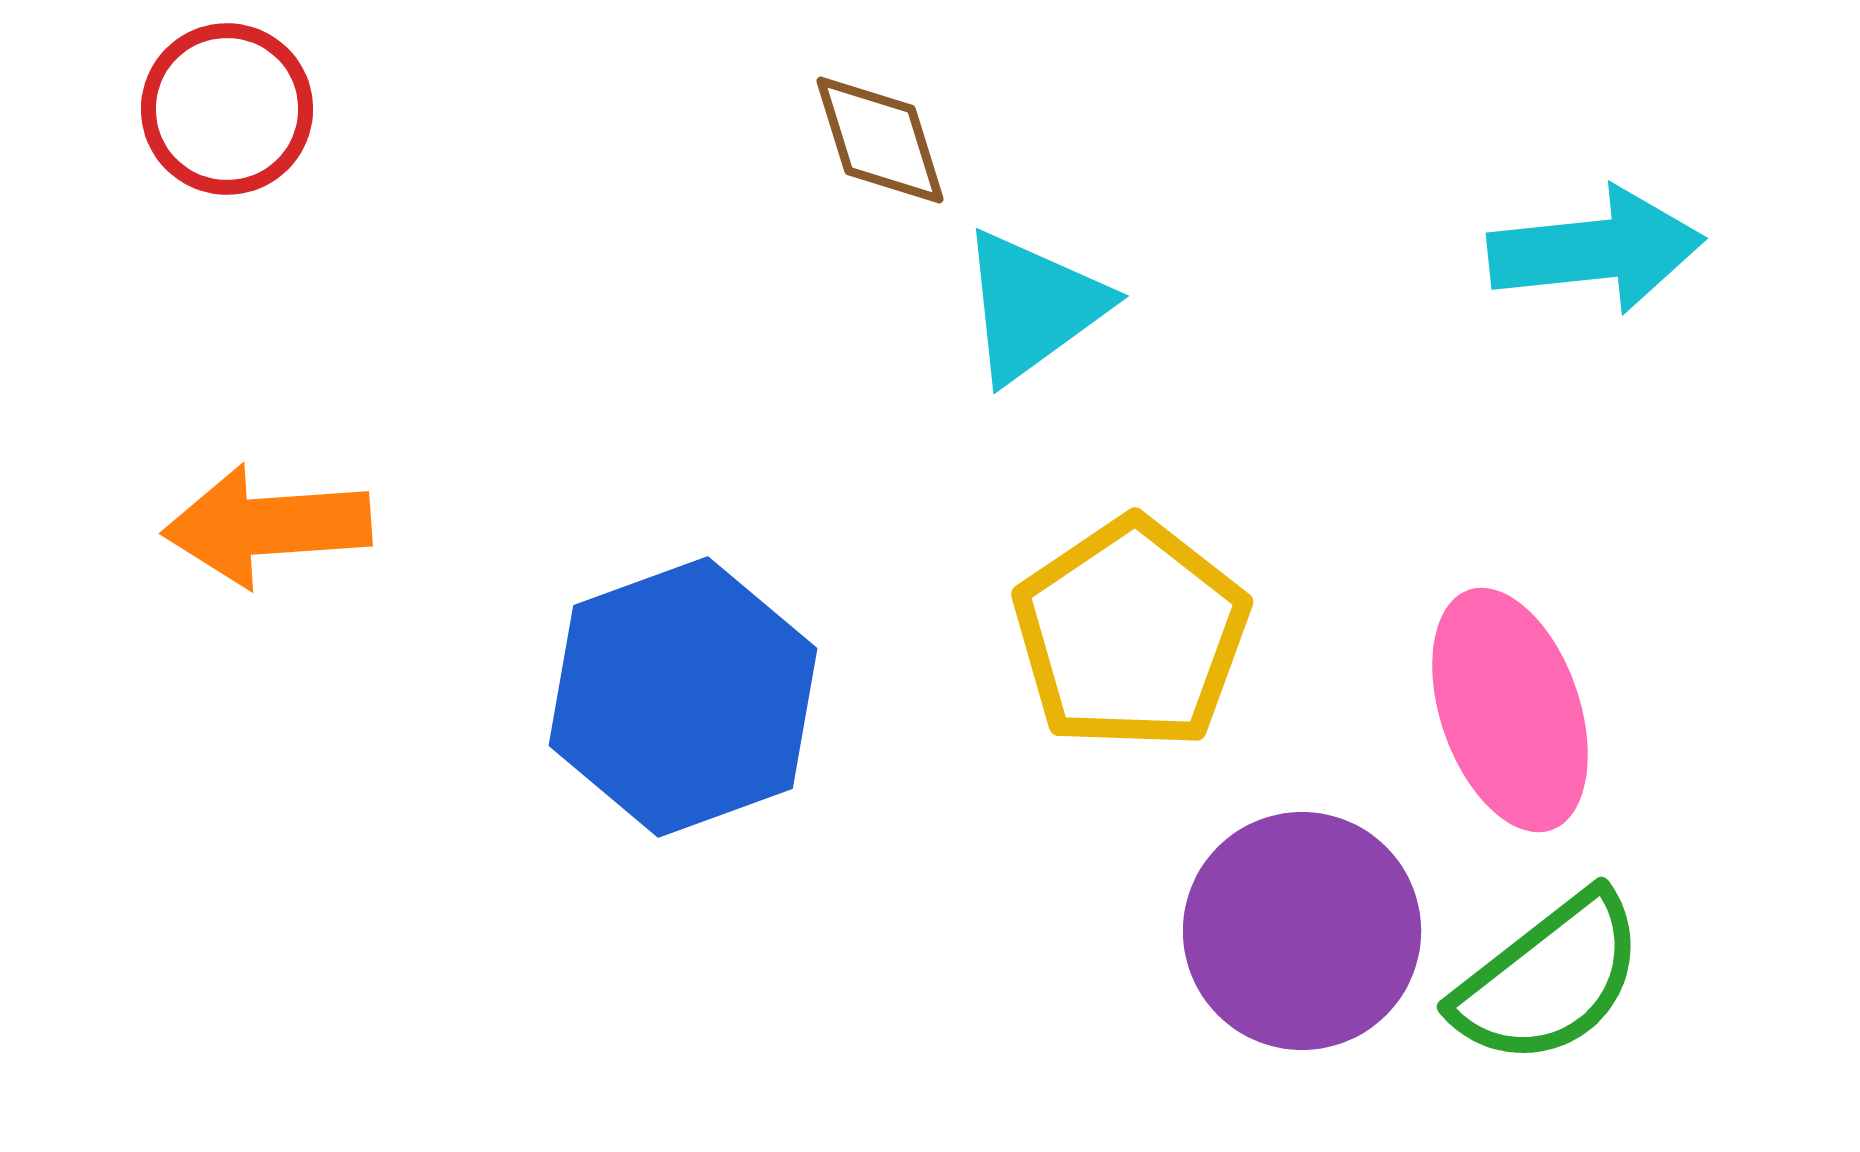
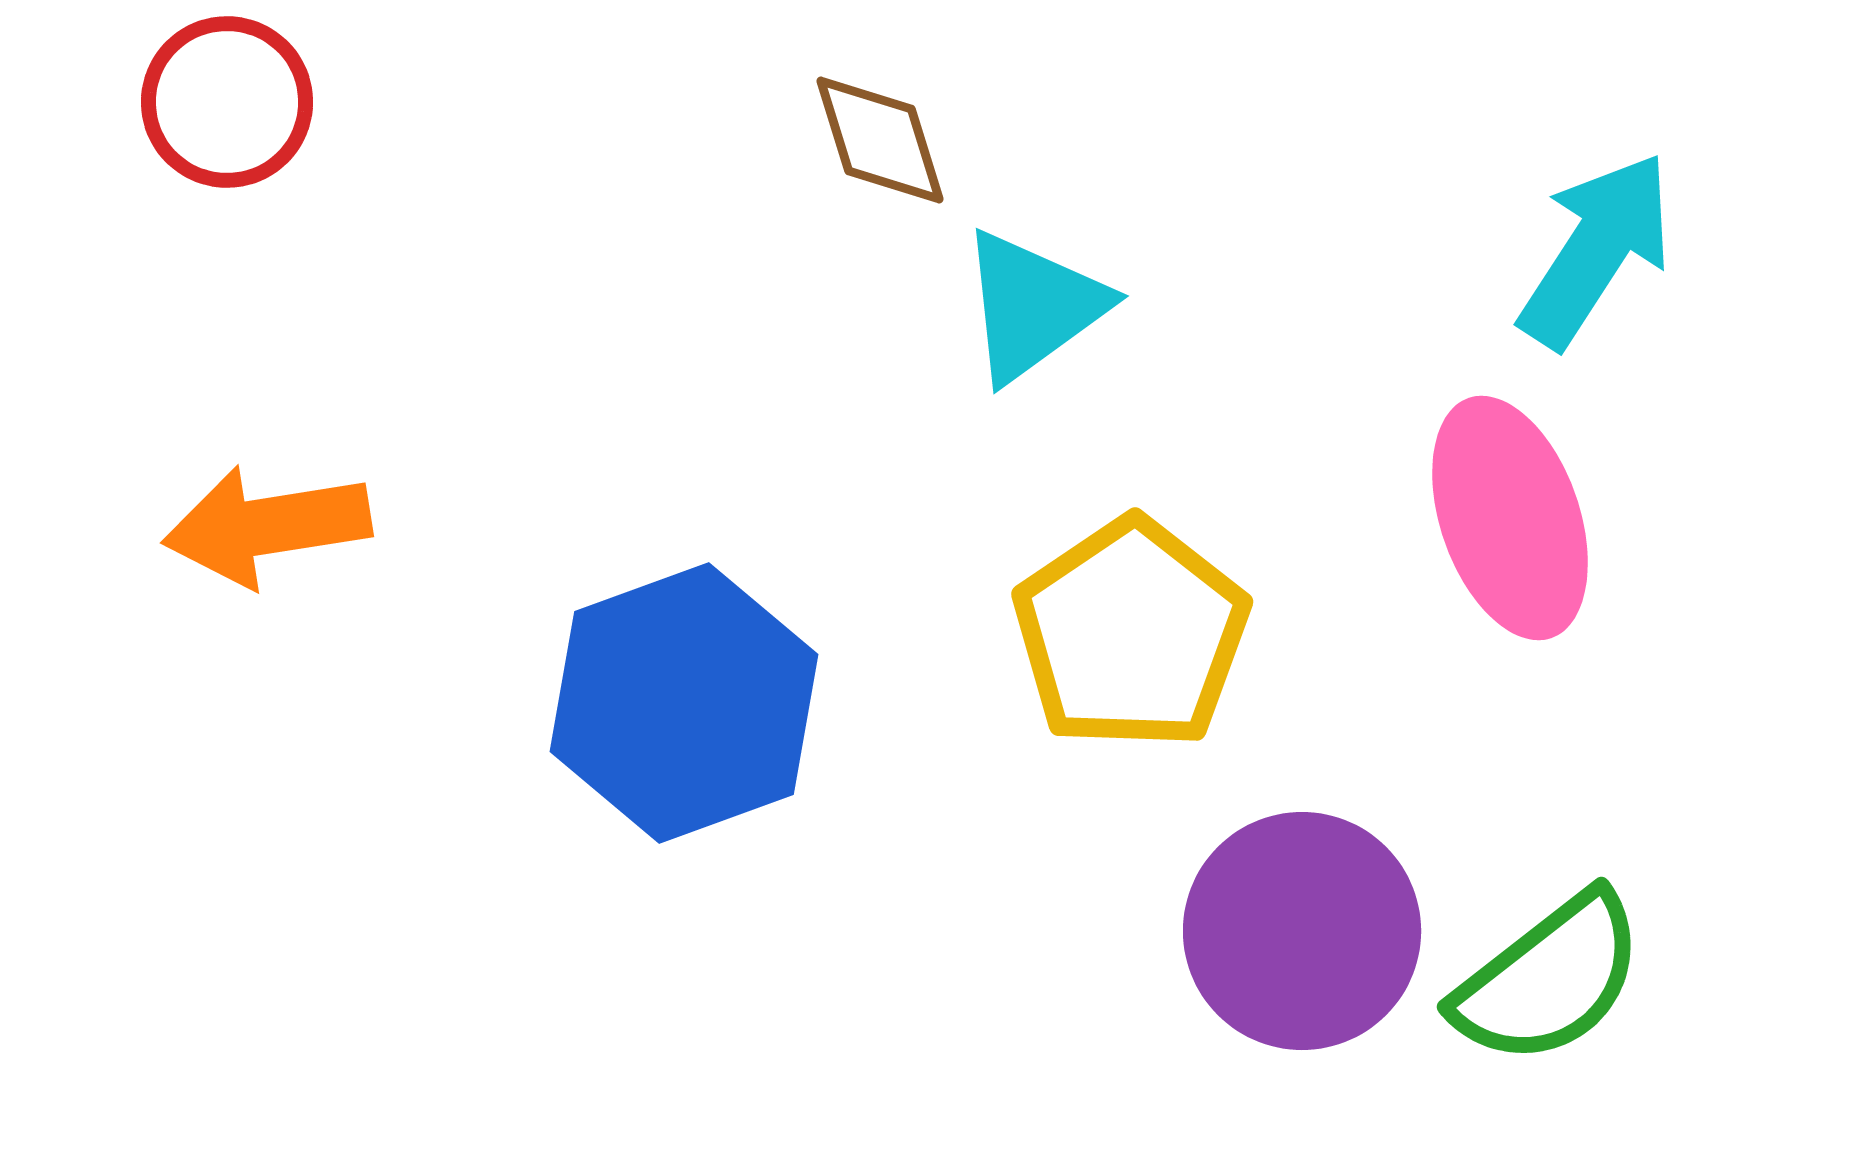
red circle: moved 7 px up
cyan arrow: rotated 51 degrees counterclockwise
orange arrow: rotated 5 degrees counterclockwise
blue hexagon: moved 1 px right, 6 px down
pink ellipse: moved 192 px up
